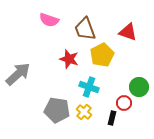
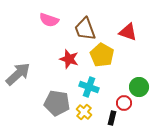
yellow pentagon: rotated 15 degrees counterclockwise
gray pentagon: moved 7 px up
